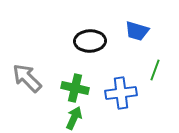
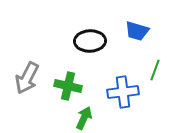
gray arrow: rotated 108 degrees counterclockwise
green cross: moved 7 px left, 2 px up
blue cross: moved 2 px right, 1 px up
green arrow: moved 10 px right
